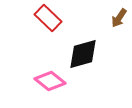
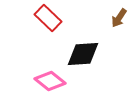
black diamond: rotated 12 degrees clockwise
